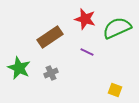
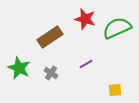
purple line: moved 1 px left, 12 px down; rotated 56 degrees counterclockwise
gray cross: rotated 32 degrees counterclockwise
yellow square: rotated 24 degrees counterclockwise
